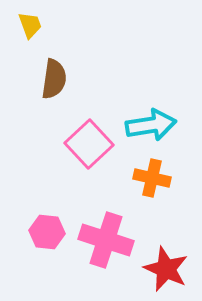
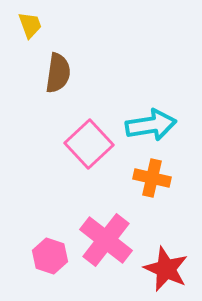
brown semicircle: moved 4 px right, 6 px up
pink hexagon: moved 3 px right, 24 px down; rotated 12 degrees clockwise
pink cross: rotated 20 degrees clockwise
